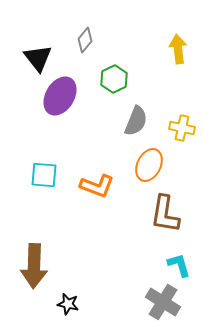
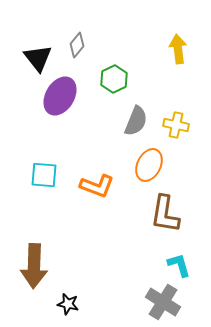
gray diamond: moved 8 px left, 5 px down
yellow cross: moved 6 px left, 3 px up
